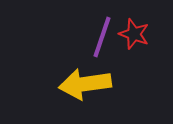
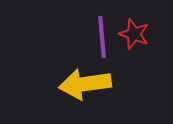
purple line: rotated 24 degrees counterclockwise
